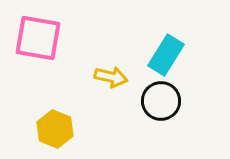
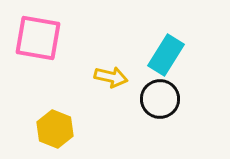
black circle: moved 1 px left, 2 px up
